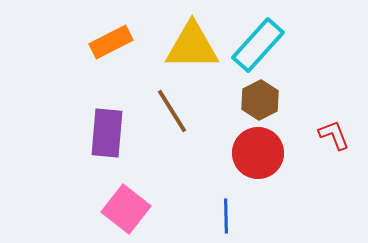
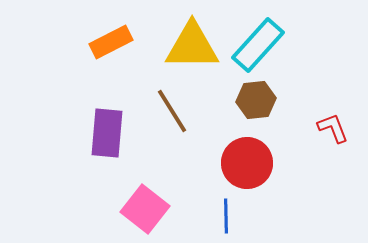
brown hexagon: moved 4 px left; rotated 21 degrees clockwise
red L-shape: moved 1 px left, 7 px up
red circle: moved 11 px left, 10 px down
pink square: moved 19 px right
